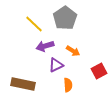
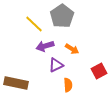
gray pentagon: moved 3 px left, 2 px up
orange arrow: moved 1 px left, 2 px up
brown rectangle: moved 7 px left, 1 px up
